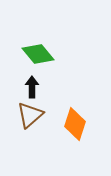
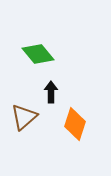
black arrow: moved 19 px right, 5 px down
brown triangle: moved 6 px left, 2 px down
